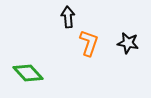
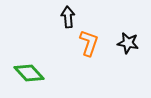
green diamond: moved 1 px right
